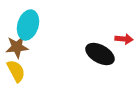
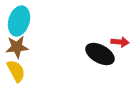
cyan ellipse: moved 9 px left, 4 px up
red arrow: moved 4 px left, 3 px down
